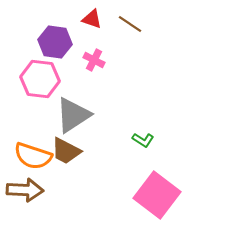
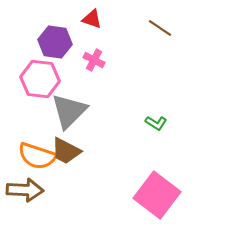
brown line: moved 30 px right, 4 px down
gray triangle: moved 4 px left, 4 px up; rotated 12 degrees counterclockwise
green L-shape: moved 13 px right, 17 px up
orange semicircle: moved 4 px right
